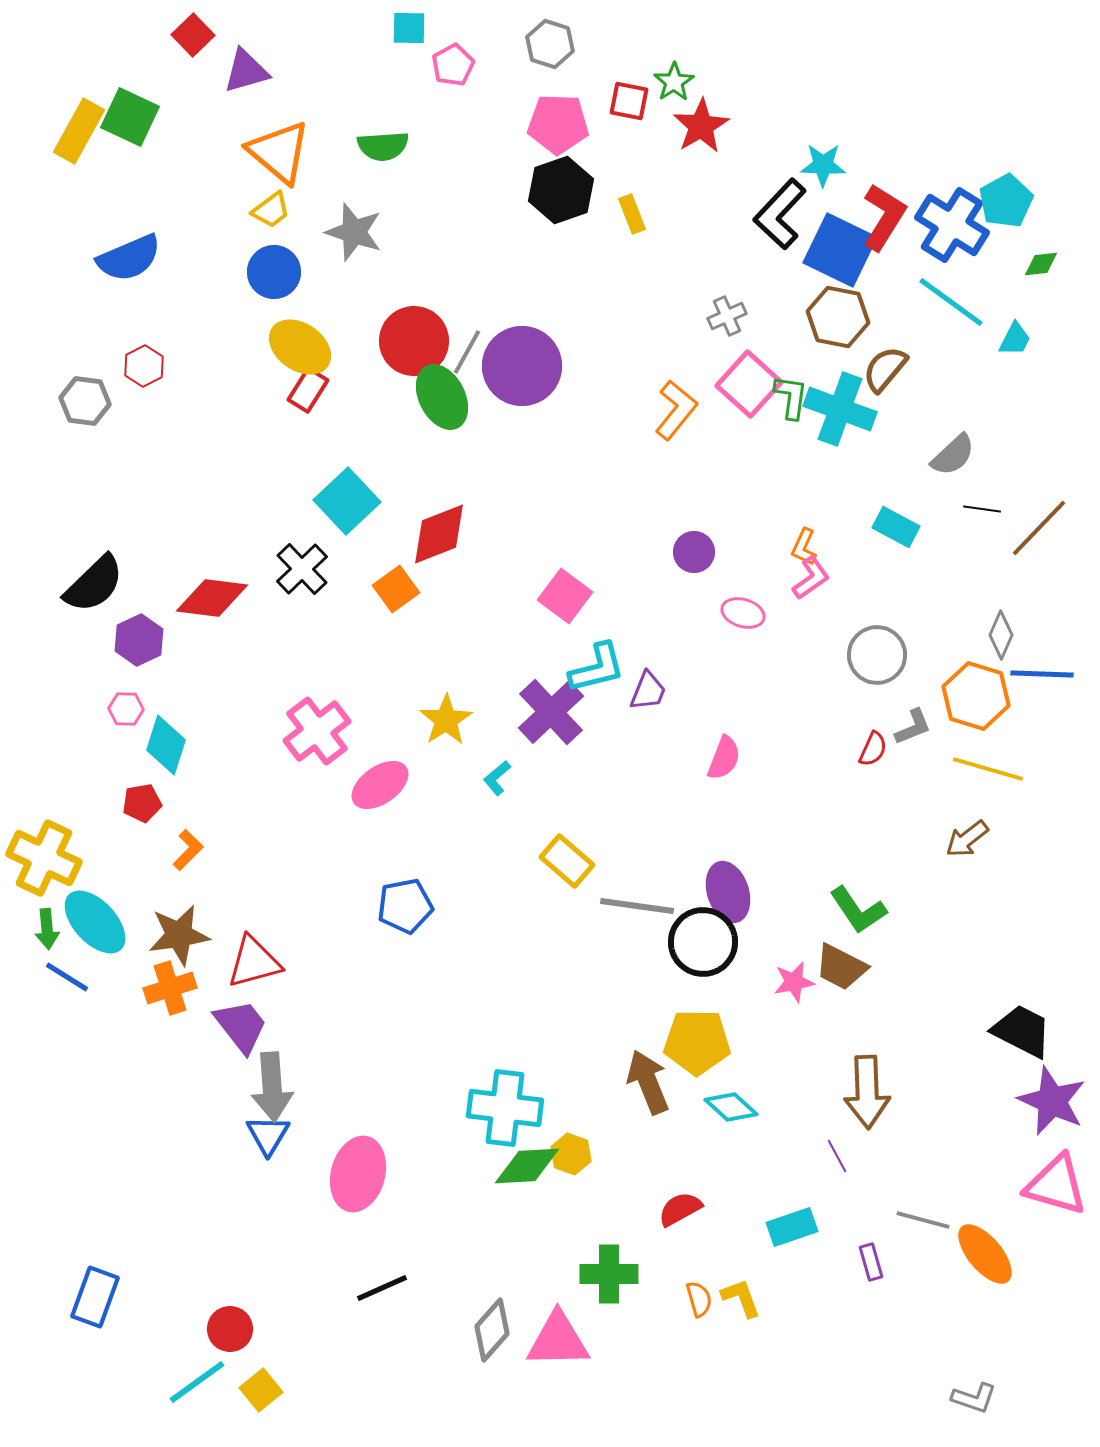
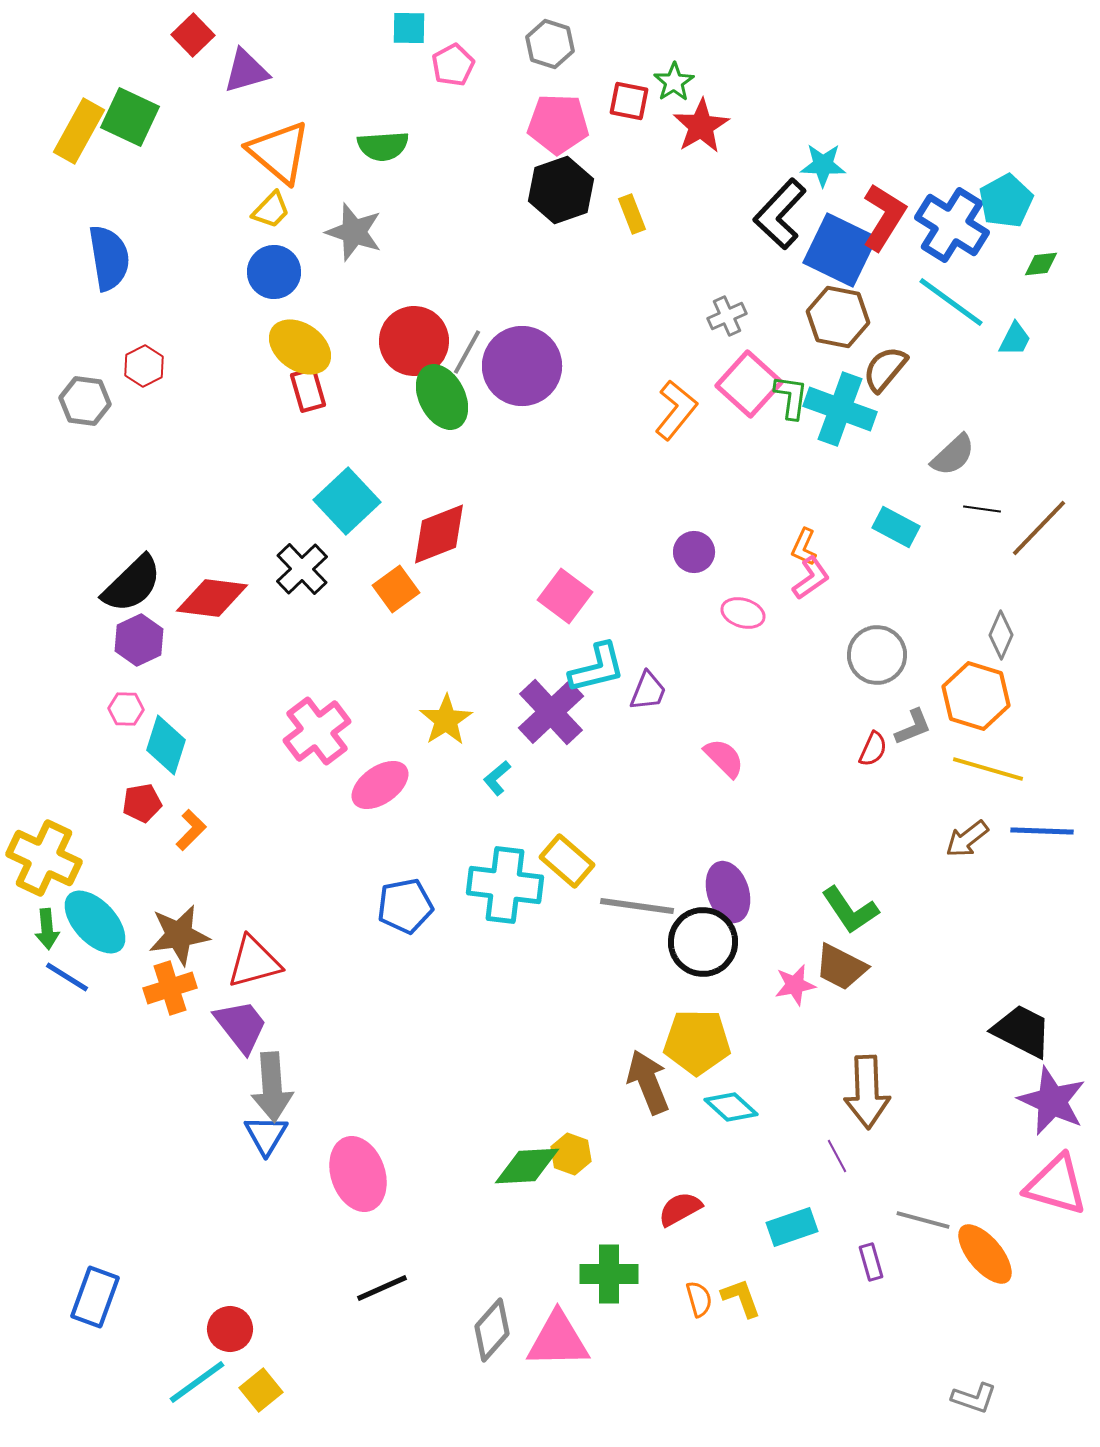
yellow trapezoid at (271, 210): rotated 9 degrees counterclockwise
blue semicircle at (129, 258): moved 20 px left; rotated 76 degrees counterclockwise
red rectangle at (308, 390): rotated 48 degrees counterclockwise
black semicircle at (94, 584): moved 38 px right
blue line at (1042, 674): moved 157 px down
pink semicircle at (724, 758): rotated 66 degrees counterclockwise
orange L-shape at (188, 850): moved 3 px right, 20 px up
green L-shape at (858, 910): moved 8 px left
pink star at (794, 982): moved 1 px right, 3 px down
cyan cross at (505, 1108): moved 223 px up
blue triangle at (268, 1135): moved 2 px left
pink ellipse at (358, 1174): rotated 34 degrees counterclockwise
